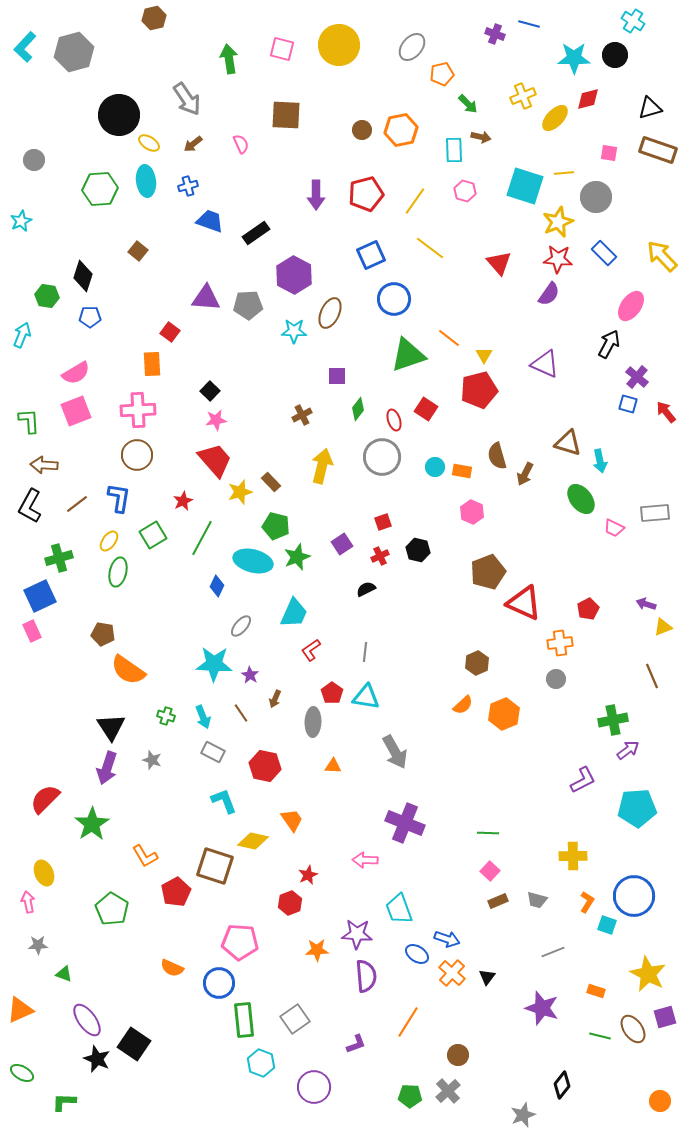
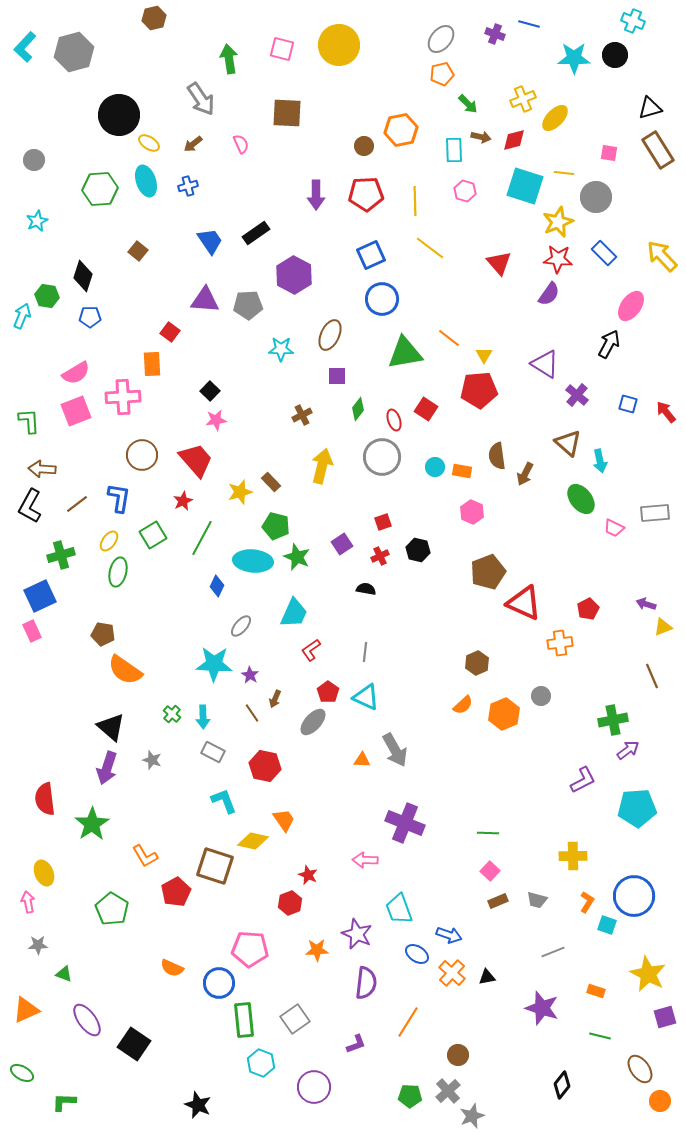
cyan cross at (633, 21): rotated 10 degrees counterclockwise
gray ellipse at (412, 47): moved 29 px right, 8 px up
yellow cross at (523, 96): moved 3 px down
gray arrow at (187, 99): moved 14 px right
red diamond at (588, 99): moved 74 px left, 41 px down
brown square at (286, 115): moved 1 px right, 2 px up
brown circle at (362, 130): moved 2 px right, 16 px down
brown rectangle at (658, 150): rotated 39 degrees clockwise
yellow line at (564, 173): rotated 12 degrees clockwise
cyan ellipse at (146, 181): rotated 12 degrees counterclockwise
red pentagon at (366, 194): rotated 12 degrees clockwise
yellow line at (415, 201): rotated 36 degrees counterclockwise
cyan star at (21, 221): moved 16 px right
blue trapezoid at (210, 221): moved 20 px down; rotated 36 degrees clockwise
purple triangle at (206, 298): moved 1 px left, 2 px down
blue circle at (394, 299): moved 12 px left
brown ellipse at (330, 313): moved 22 px down
cyan star at (294, 331): moved 13 px left, 18 px down
cyan arrow at (22, 335): moved 19 px up
green triangle at (408, 355): moved 3 px left, 2 px up; rotated 9 degrees clockwise
purple triangle at (545, 364): rotated 8 degrees clockwise
purple cross at (637, 377): moved 60 px left, 18 px down
red pentagon at (479, 390): rotated 9 degrees clockwise
pink cross at (138, 410): moved 15 px left, 13 px up
brown triangle at (568, 443): rotated 24 degrees clockwise
brown circle at (137, 455): moved 5 px right
brown semicircle at (497, 456): rotated 8 degrees clockwise
red trapezoid at (215, 460): moved 19 px left
brown arrow at (44, 465): moved 2 px left, 4 px down
green star at (297, 557): rotated 28 degrees counterclockwise
green cross at (59, 558): moved 2 px right, 3 px up
cyan ellipse at (253, 561): rotated 9 degrees counterclockwise
black semicircle at (366, 589): rotated 36 degrees clockwise
orange semicircle at (128, 670): moved 3 px left
gray circle at (556, 679): moved 15 px left, 17 px down
red pentagon at (332, 693): moved 4 px left, 1 px up
cyan triangle at (366, 697): rotated 16 degrees clockwise
brown line at (241, 713): moved 11 px right
green cross at (166, 716): moved 6 px right, 2 px up; rotated 24 degrees clockwise
cyan arrow at (203, 717): rotated 20 degrees clockwise
gray ellipse at (313, 722): rotated 40 degrees clockwise
black triangle at (111, 727): rotated 16 degrees counterclockwise
gray arrow at (395, 752): moved 2 px up
orange triangle at (333, 766): moved 29 px right, 6 px up
red semicircle at (45, 799): rotated 52 degrees counterclockwise
orange trapezoid at (292, 820): moved 8 px left
red star at (308, 875): rotated 24 degrees counterclockwise
purple star at (357, 934): rotated 20 degrees clockwise
blue arrow at (447, 939): moved 2 px right, 4 px up
pink pentagon at (240, 942): moved 10 px right, 7 px down
purple semicircle at (366, 976): moved 7 px down; rotated 12 degrees clockwise
black triangle at (487, 977): rotated 42 degrees clockwise
orange triangle at (20, 1010): moved 6 px right
brown ellipse at (633, 1029): moved 7 px right, 40 px down
black star at (97, 1059): moved 101 px right, 46 px down
gray star at (523, 1115): moved 51 px left, 1 px down
